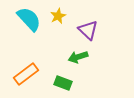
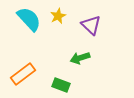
purple triangle: moved 3 px right, 5 px up
green arrow: moved 2 px right, 1 px down
orange rectangle: moved 3 px left
green rectangle: moved 2 px left, 2 px down
